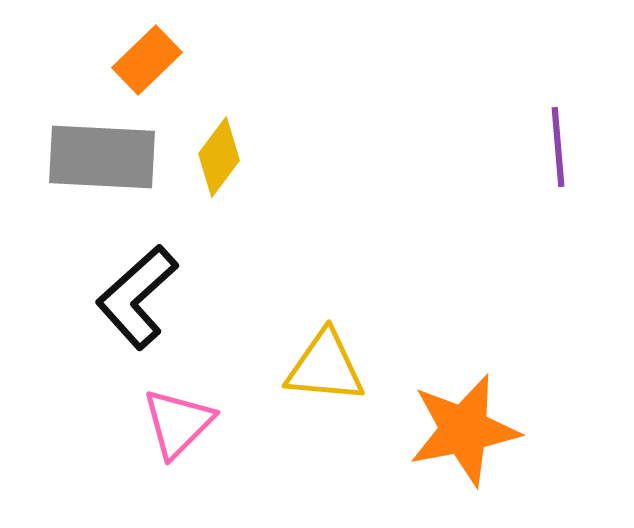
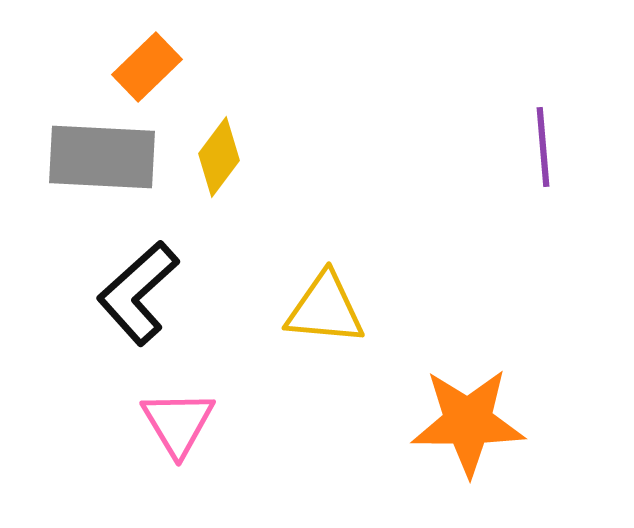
orange rectangle: moved 7 px down
purple line: moved 15 px left
black L-shape: moved 1 px right, 4 px up
yellow triangle: moved 58 px up
pink triangle: rotated 16 degrees counterclockwise
orange star: moved 4 px right, 8 px up; rotated 11 degrees clockwise
